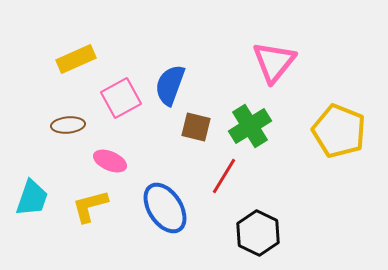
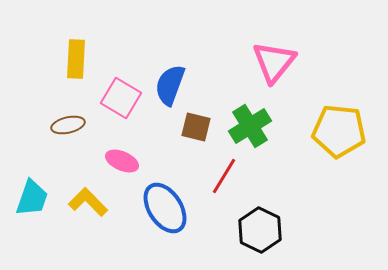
yellow rectangle: rotated 63 degrees counterclockwise
pink square: rotated 30 degrees counterclockwise
brown ellipse: rotated 8 degrees counterclockwise
yellow pentagon: rotated 16 degrees counterclockwise
pink ellipse: moved 12 px right
yellow L-shape: moved 2 px left, 4 px up; rotated 60 degrees clockwise
black hexagon: moved 2 px right, 3 px up
